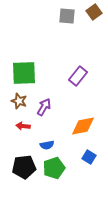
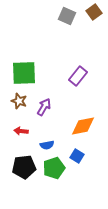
gray square: rotated 18 degrees clockwise
red arrow: moved 2 px left, 5 px down
blue square: moved 12 px left, 1 px up
